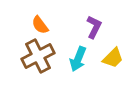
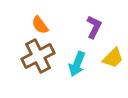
cyan arrow: moved 1 px left, 5 px down
